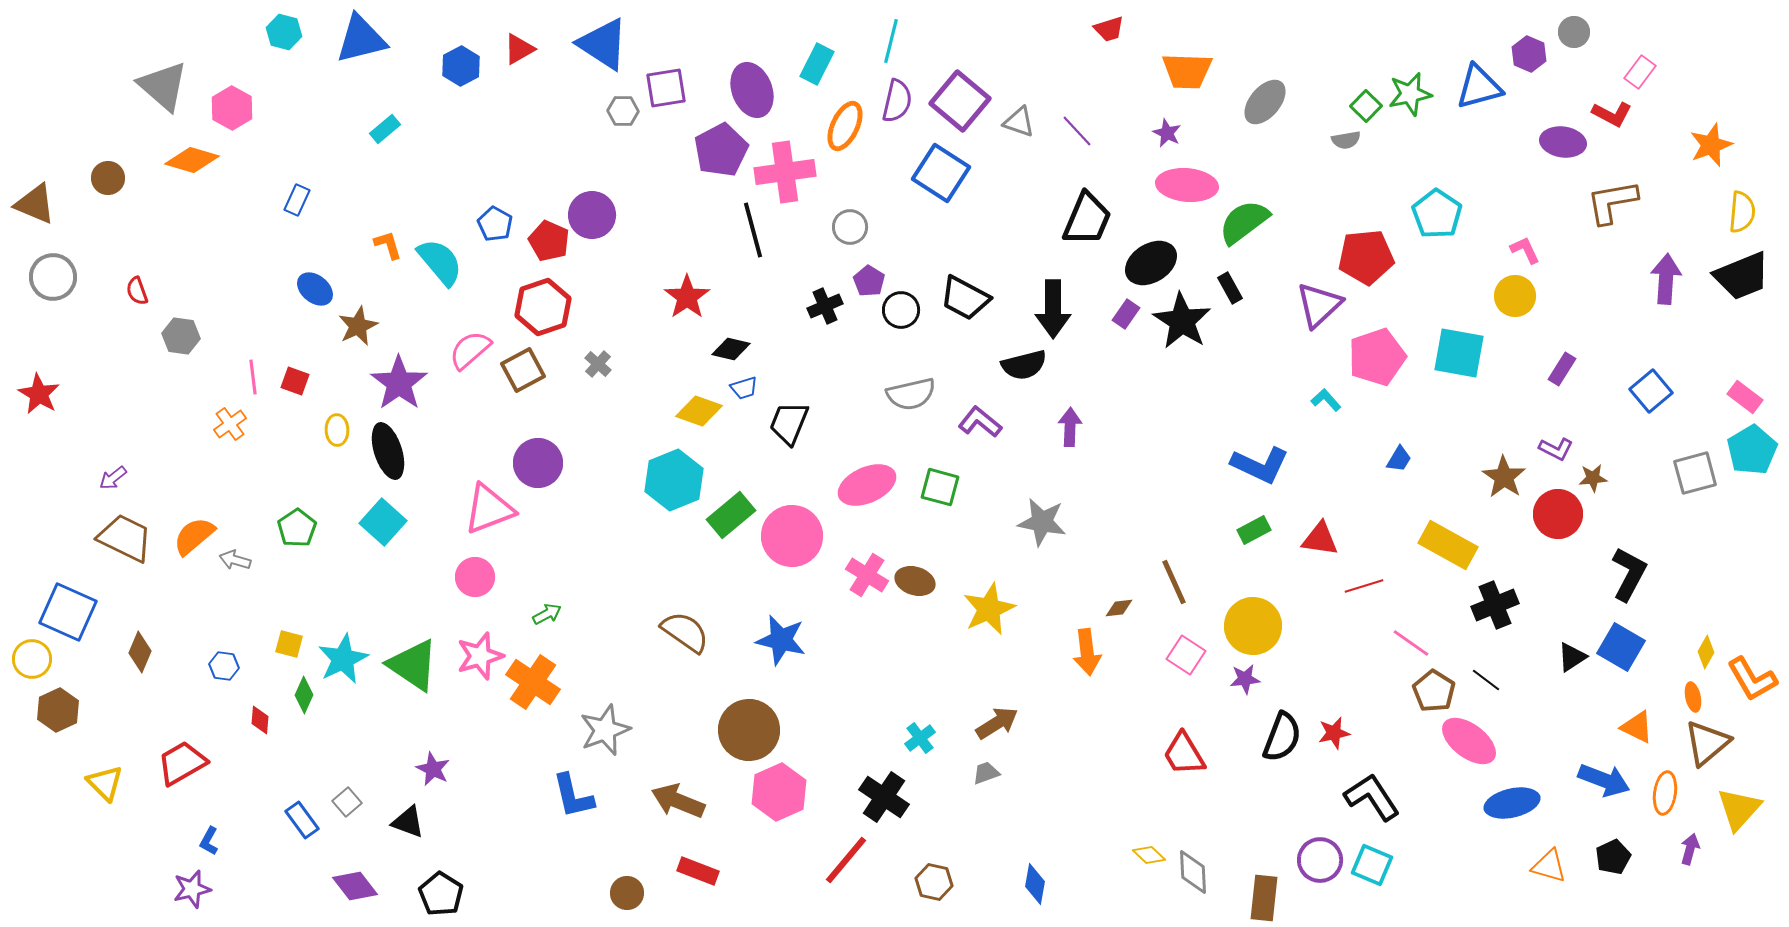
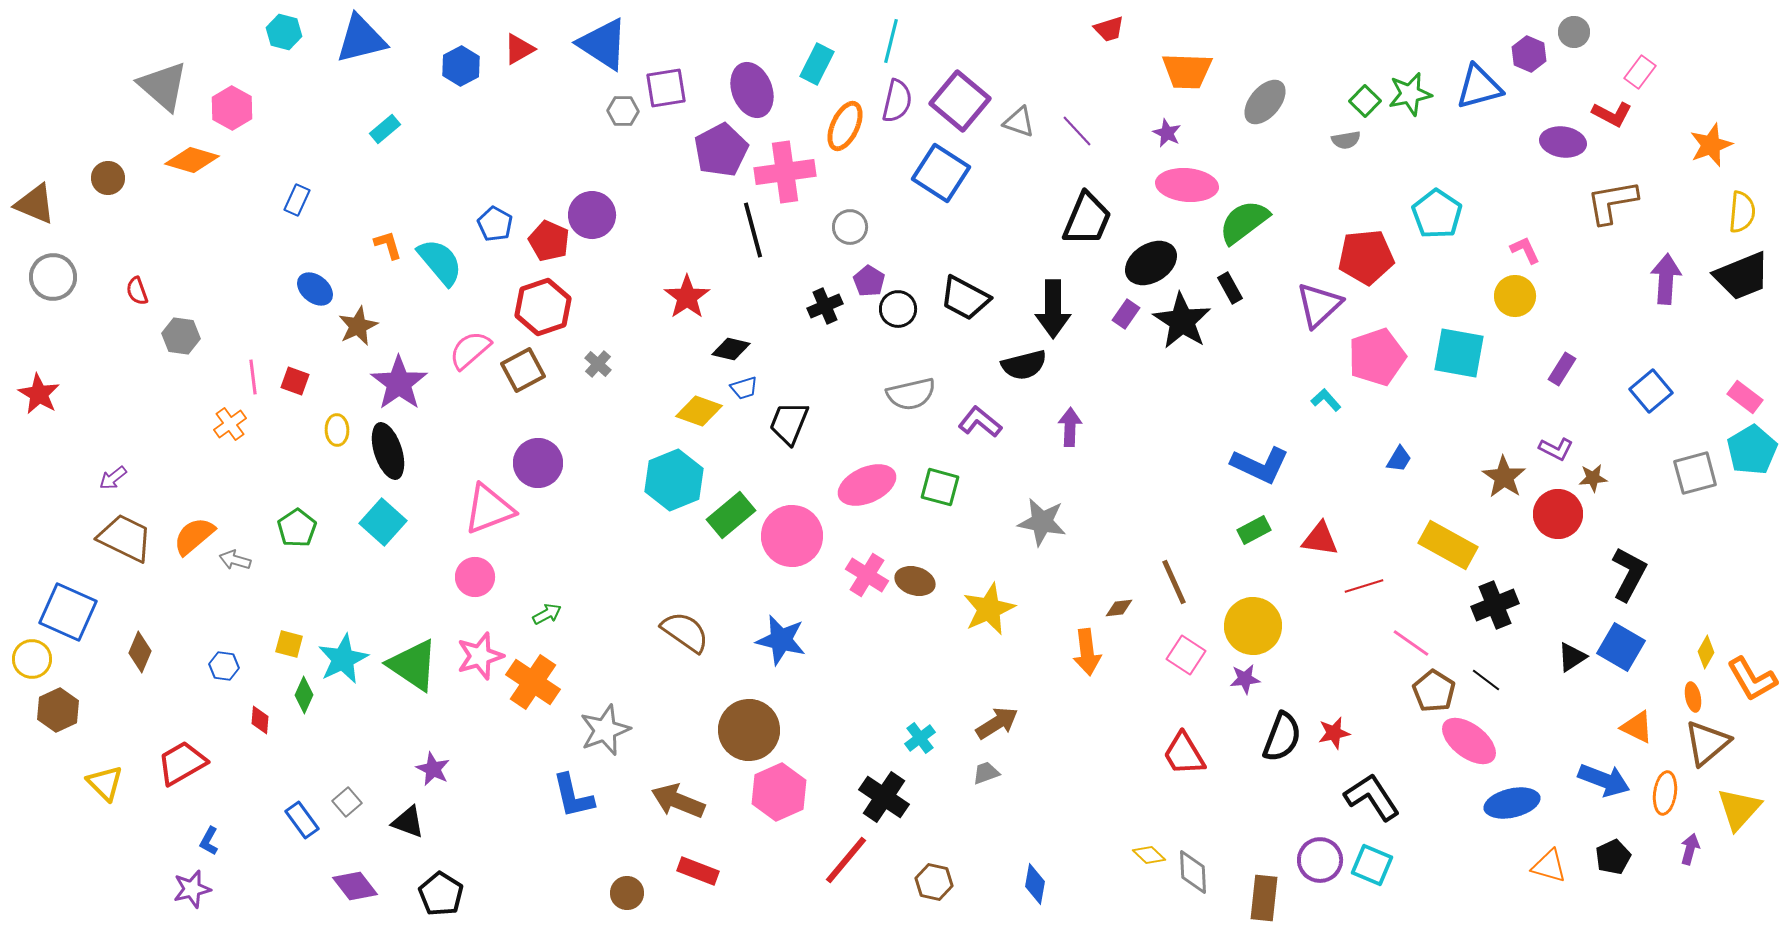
green square at (1366, 106): moved 1 px left, 5 px up
black circle at (901, 310): moved 3 px left, 1 px up
